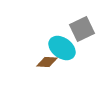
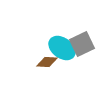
gray square: moved 15 px down
